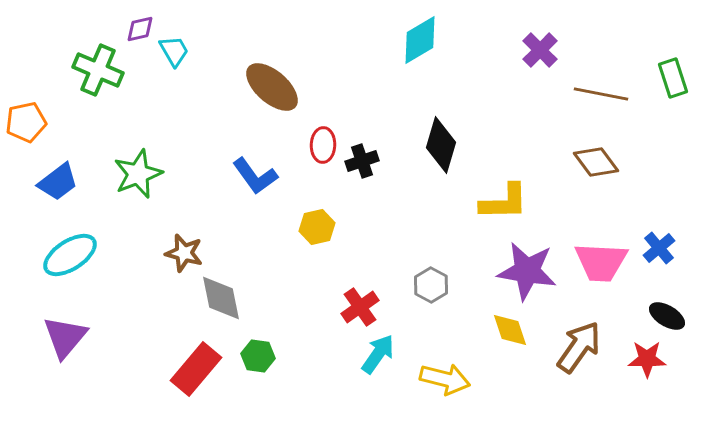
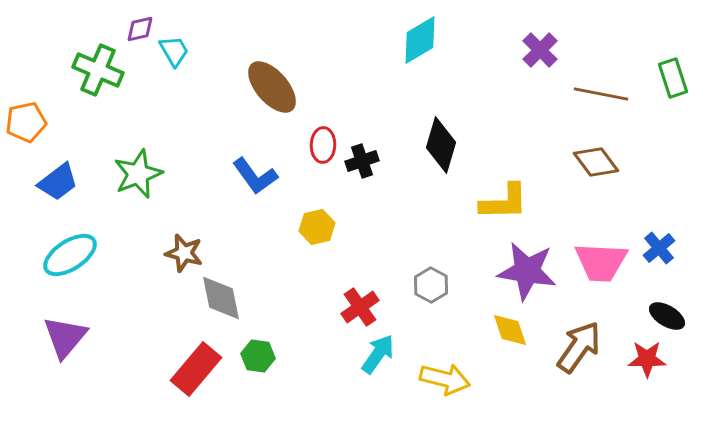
brown ellipse: rotated 8 degrees clockwise
